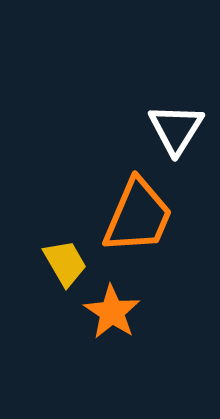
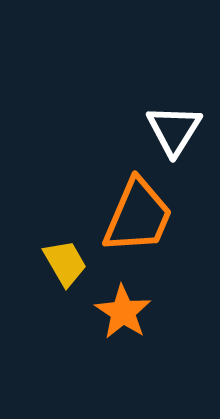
white triangle: moved 2 px left, 1 px down
orange star: moved 11 px right
